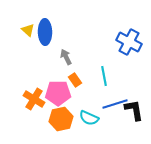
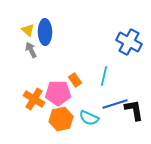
gray arrow: moved 35 px left, 7 px up
cyan line: rotated 24 degrees clockwise
